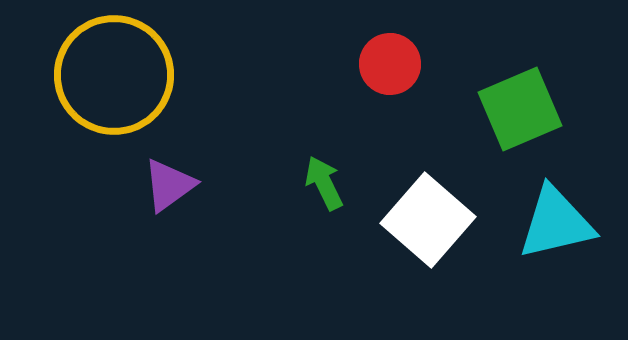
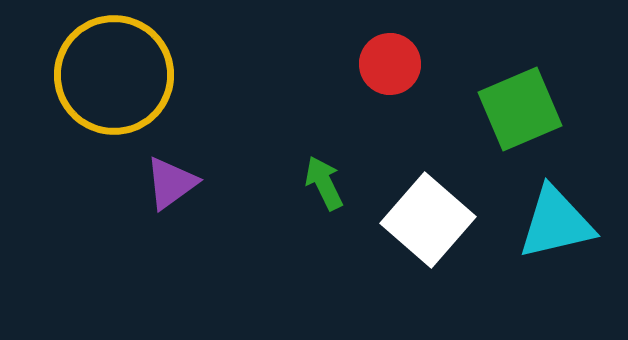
purple triangle: moved 2 px right, 2 px up
